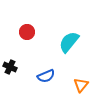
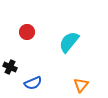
blue semicircle: moved 13 px left, 7 px down
